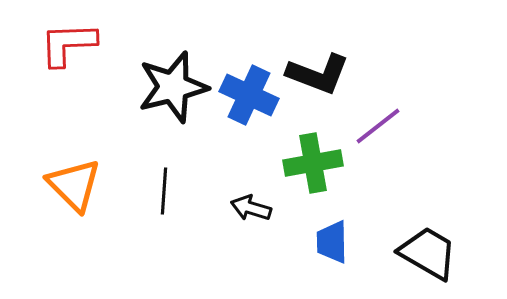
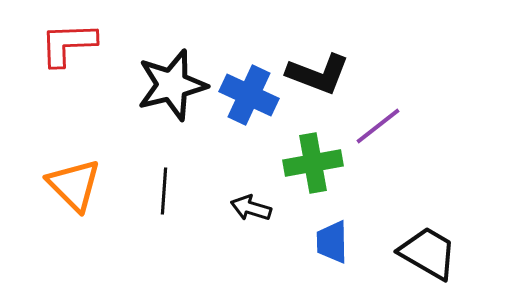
black star: moved 1 px left, 2 px up
